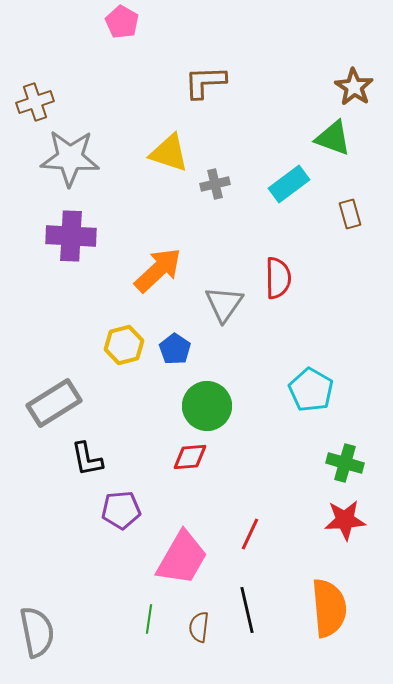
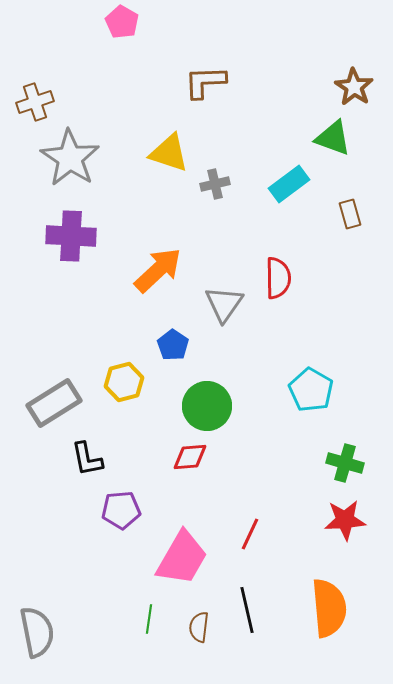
gray star: rotated 30 degrees clockwise
yellow hexagon: moved 37 px down
blue pentagon: moved 2 px left, 4 px up
